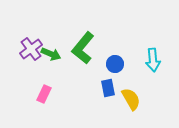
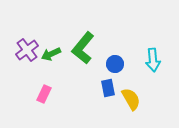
purple cross: moved 4 px left, 1 px down
green arrow: rotated 132 degrees clockwise
